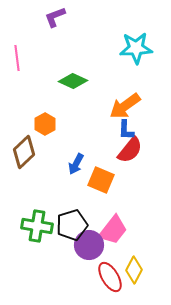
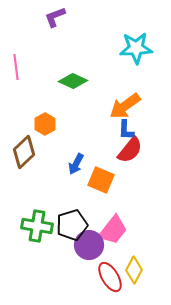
pink line: moved 1 px left, 9 px down
